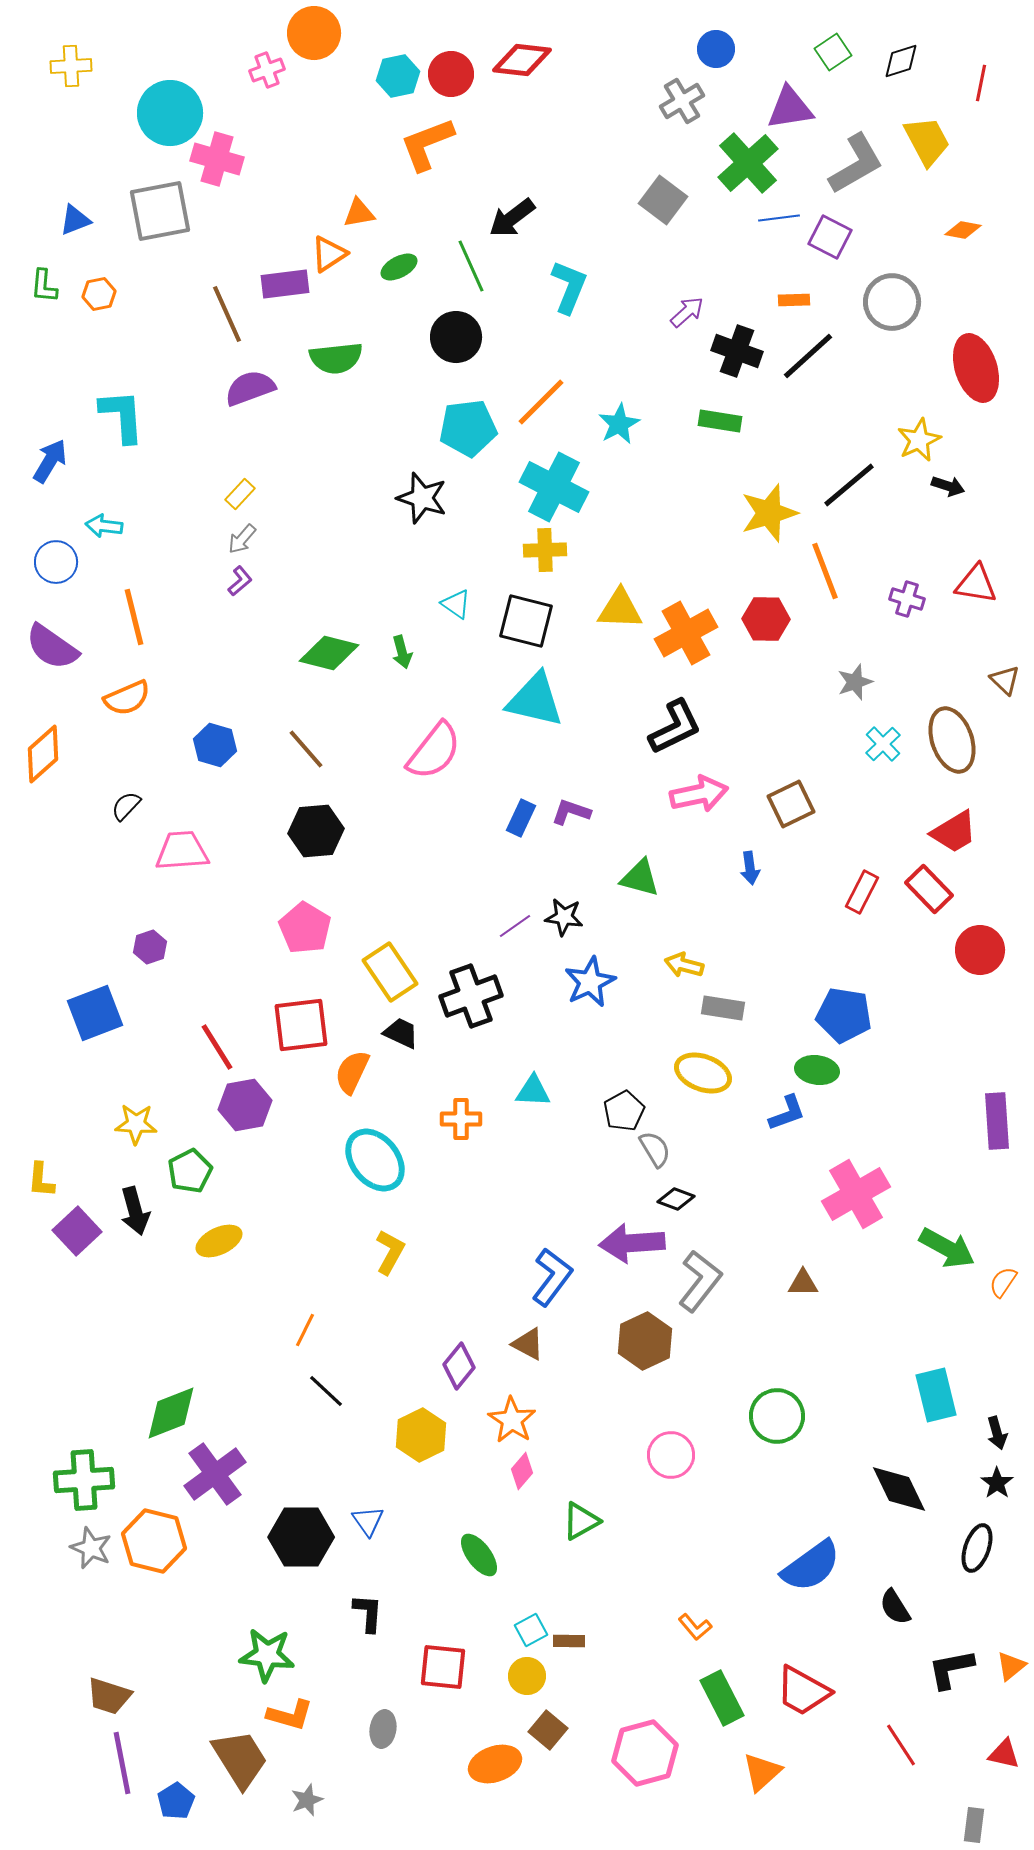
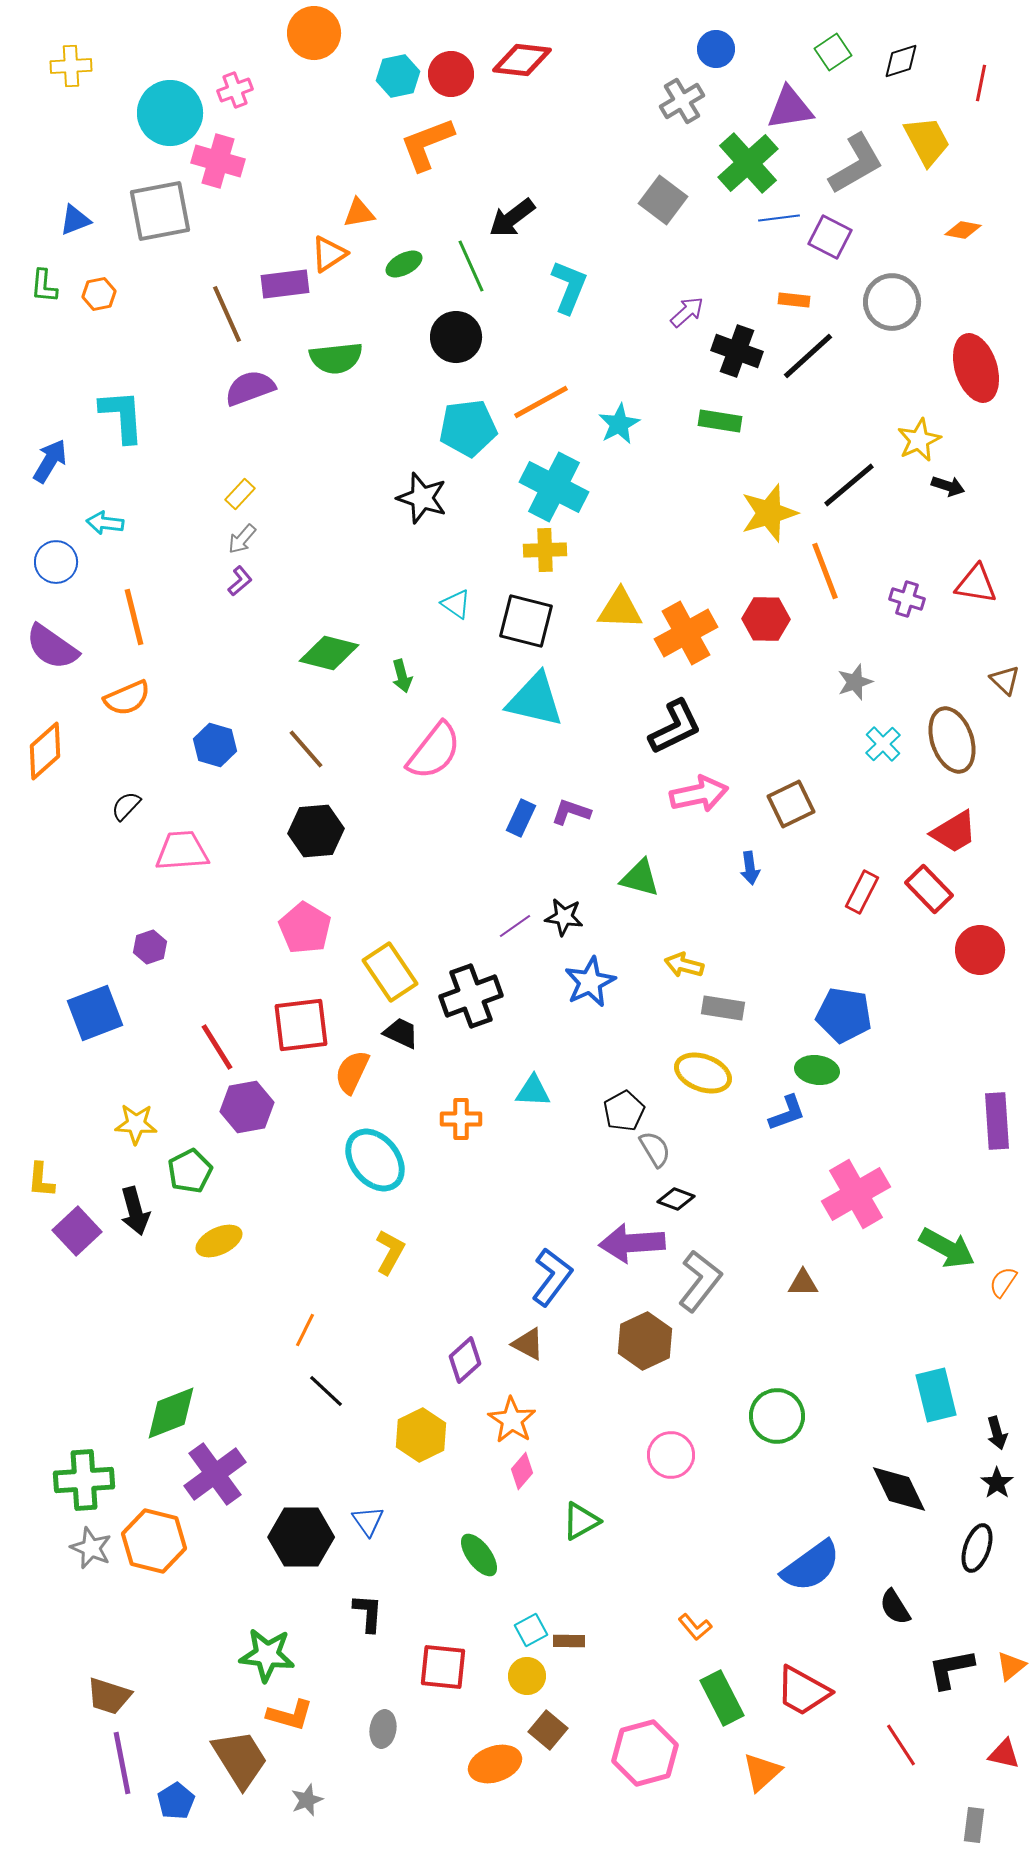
pink cross at (267, 70): moved 32 px left, 20 px down
pink cross at (217, 159): moved 1 px right, 2 px down
green ellipse at (399, 267): moved 5 px right, 3 px up
orange rectangle at (794, 300): rotated 8 degrees clockwise
orange line at (541, 402): rotated 16 degrees clockwise
cyan arrow at (104, 526): moved 1 px right, 3 px up
green arrow at (402, 652): moved 24 px down
orange diamond at (43, 754): moved 2 px right, 3 px up
purple hexagon at (245, 1105): moved 2 px right, 2 px down
purple diamond at (459, 1366): moved 6 px right, 6 px up; rotated 9 degrees clockwise
